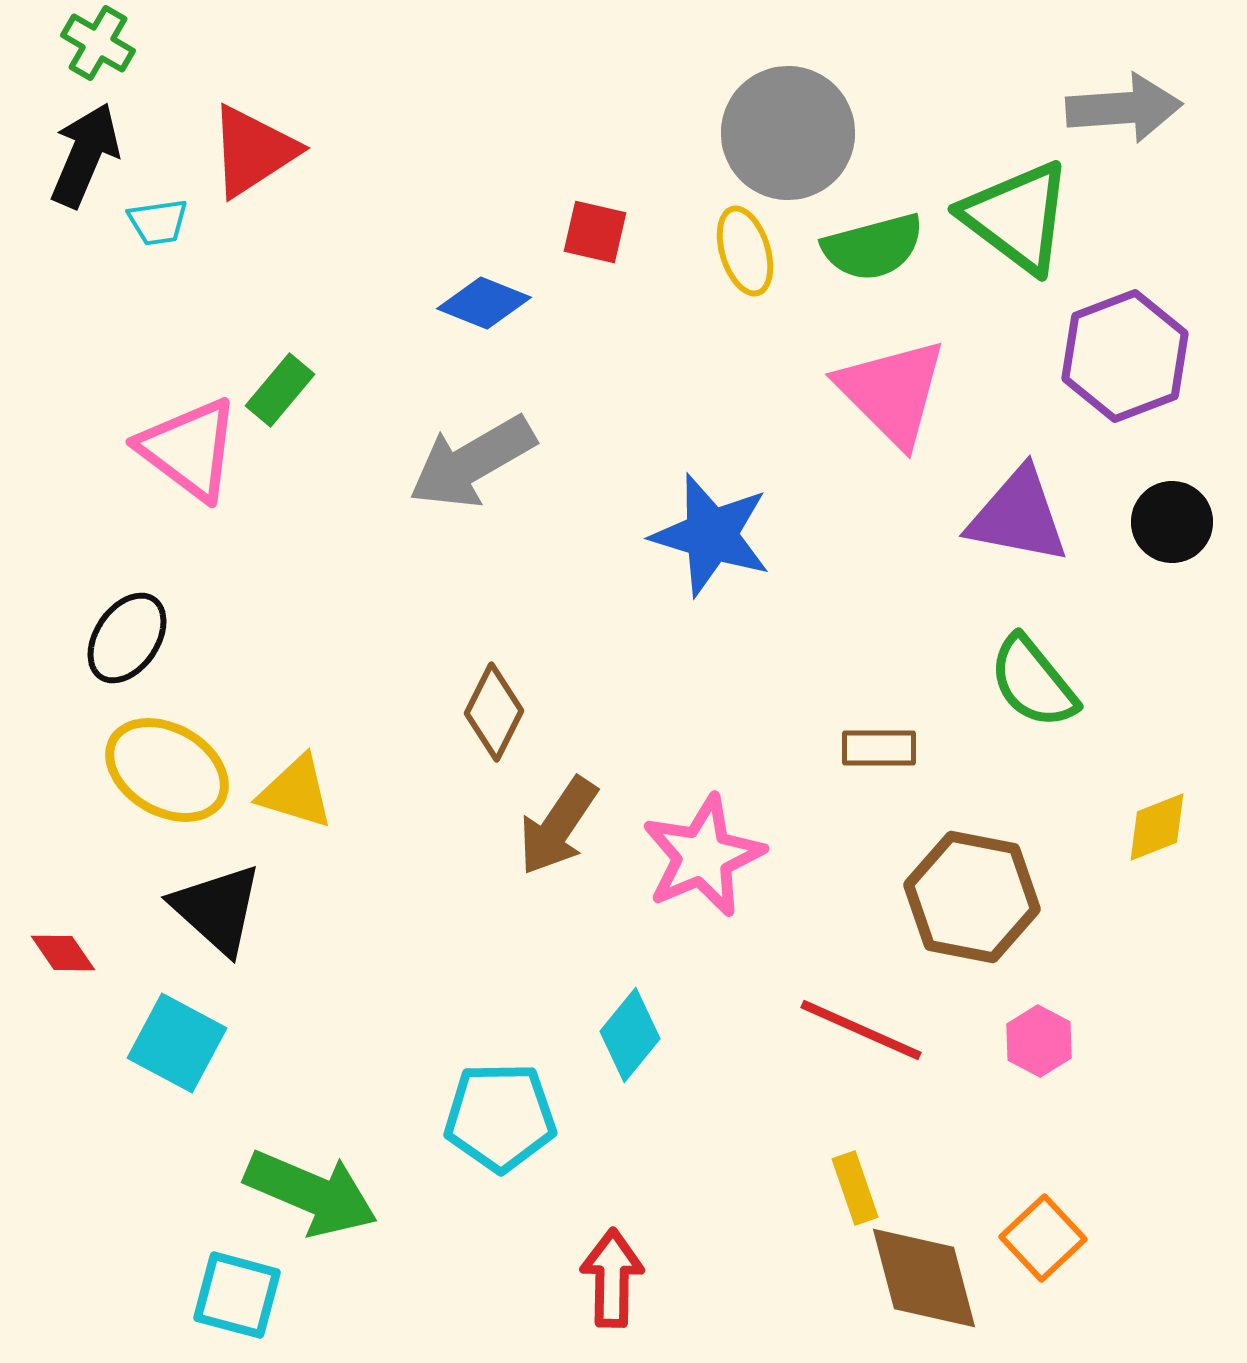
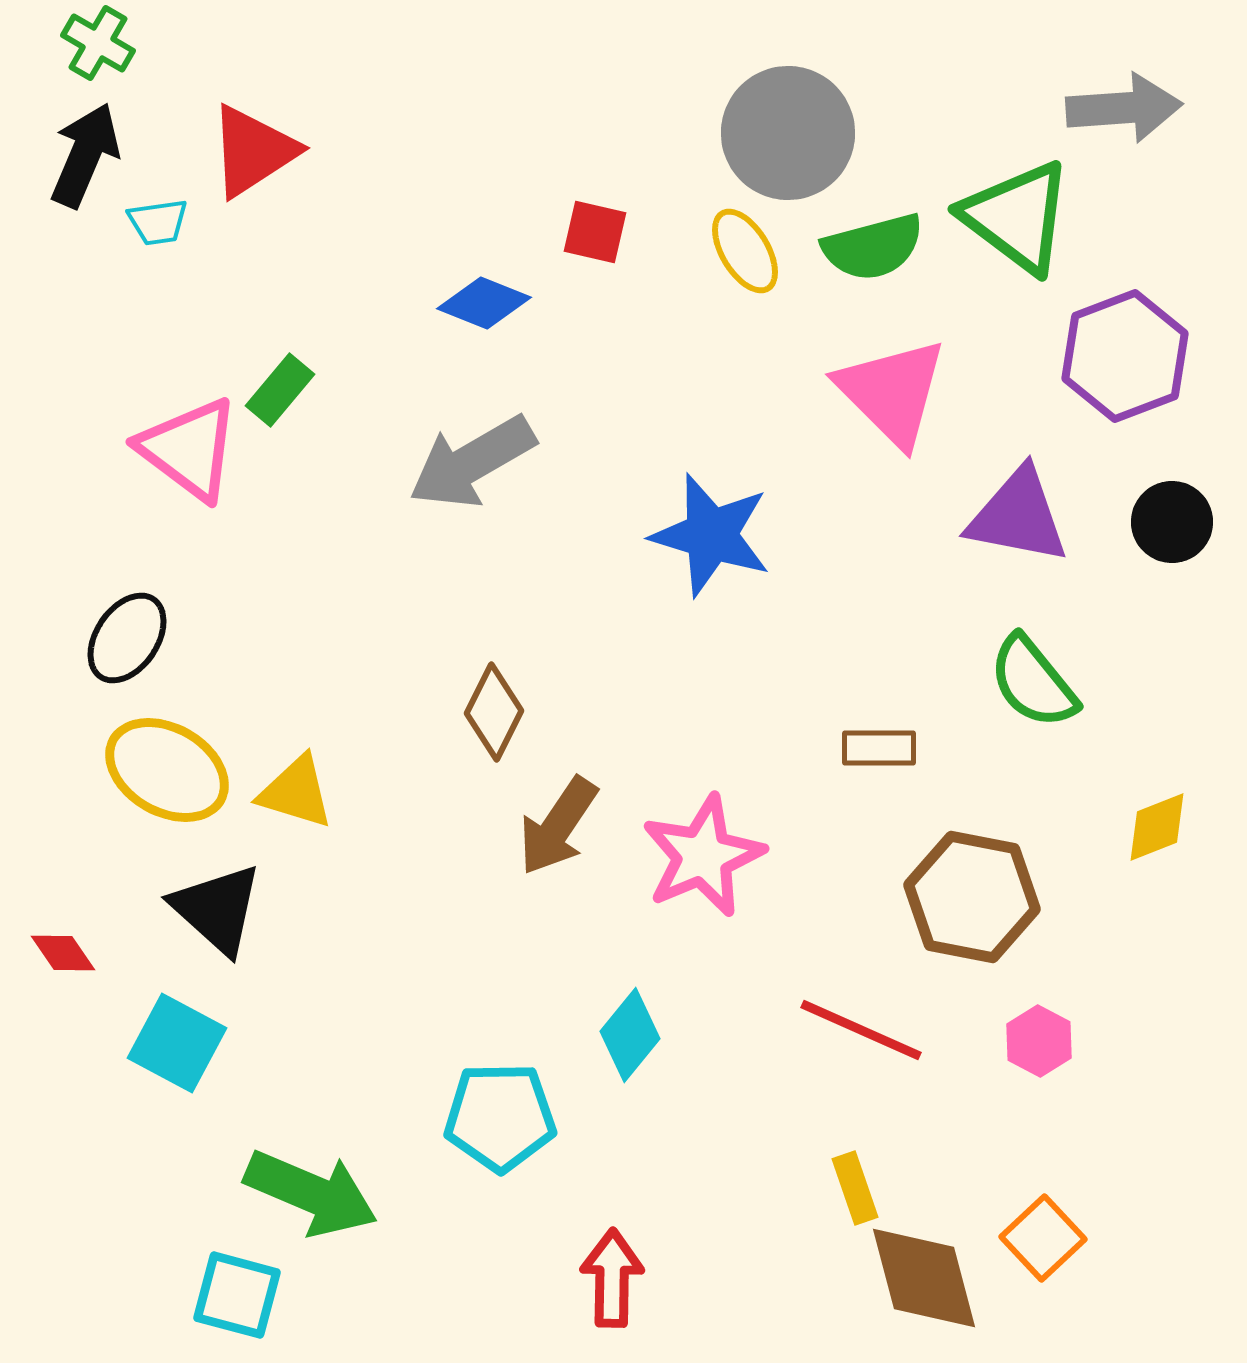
yellow ellipse at (745, 251): rotated 14 degrees counterclockwise
